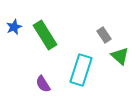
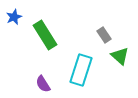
blue star: moved 10 px up
